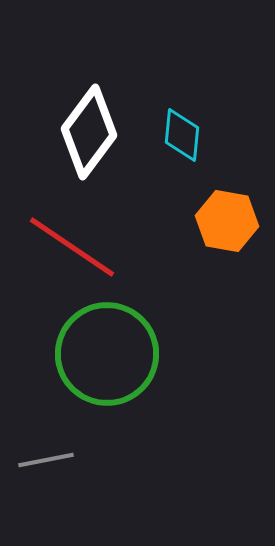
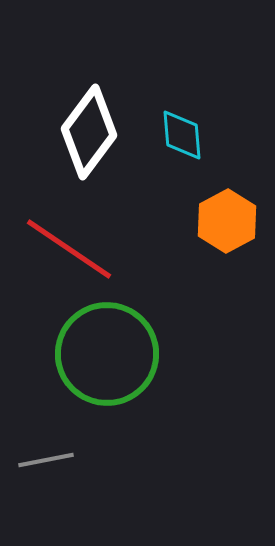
cyan diamond: rotated 10 degrees counterclockwise
orange hexagon: rotated 22 degrees clockwise
red line: moved 3 px left, 2 px down
